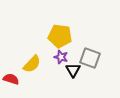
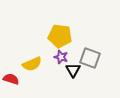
yellow semicircle: rotated 24 degrees clockwise
